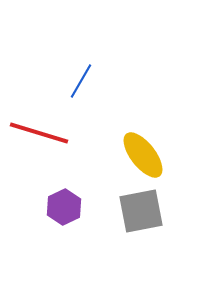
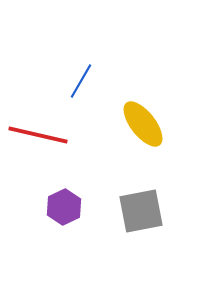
red line: moved 1 px left, 2 px down; rotated 4 degrees counterclockwise
yellow ellipse: moved 31 px up
